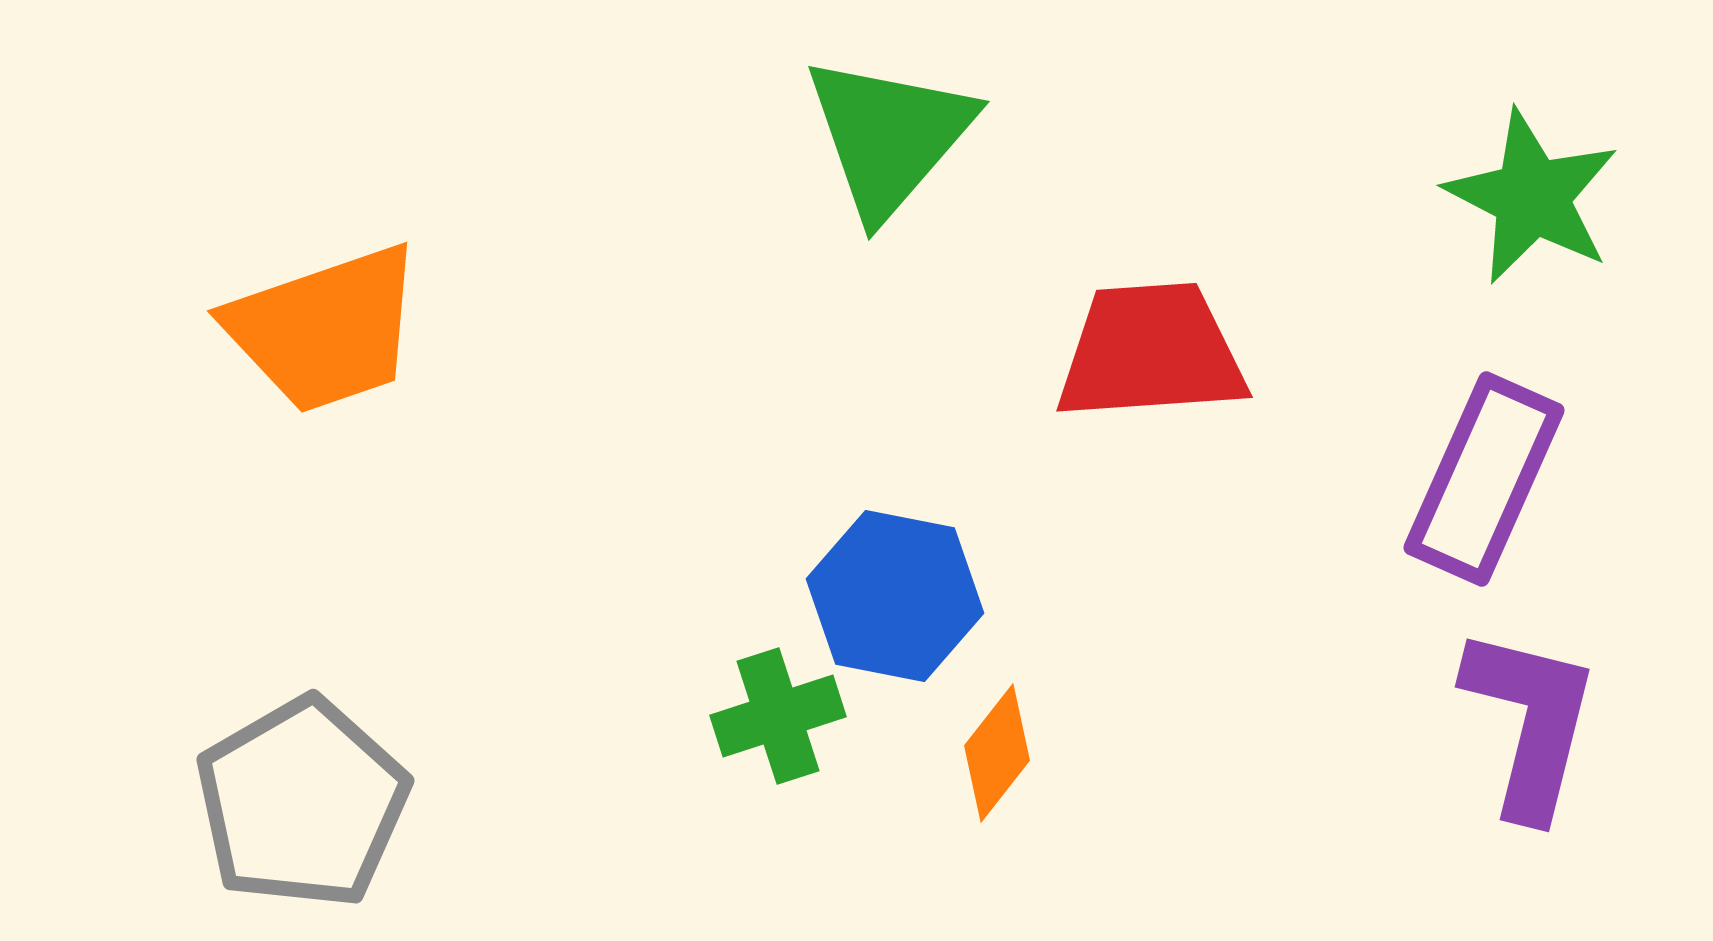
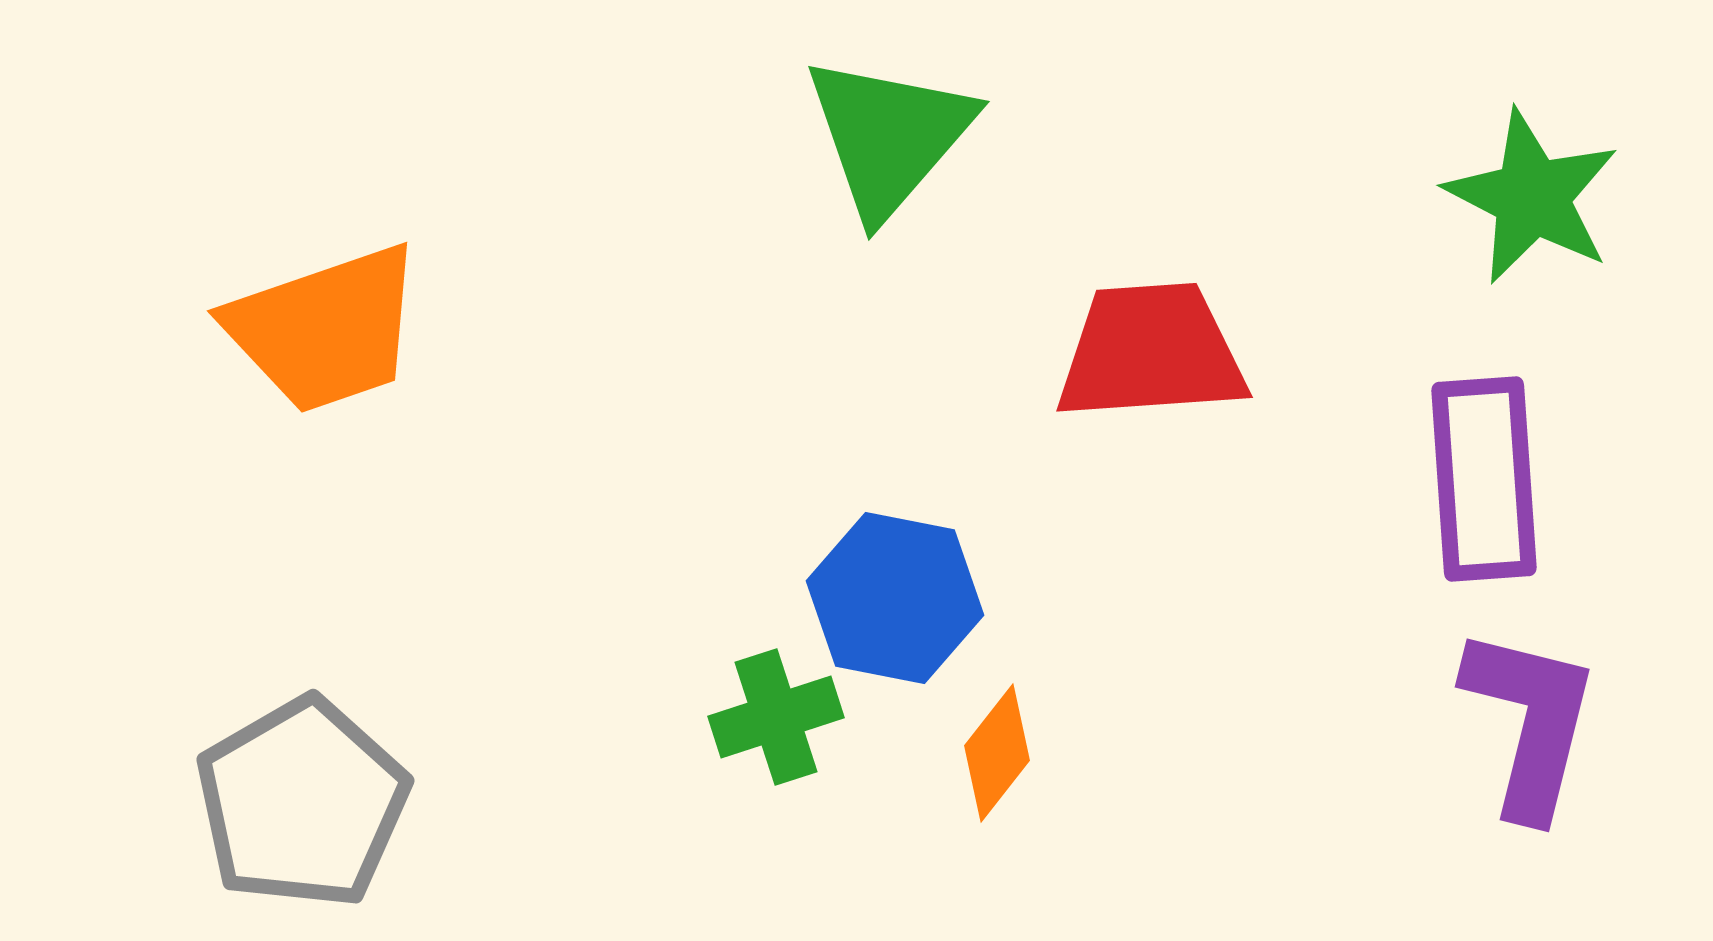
purple rectangle: rotated 28 degrees counterclockwise
blue hexagon: moved 2 px down
green cross: moved 2 px left, 1 px down
